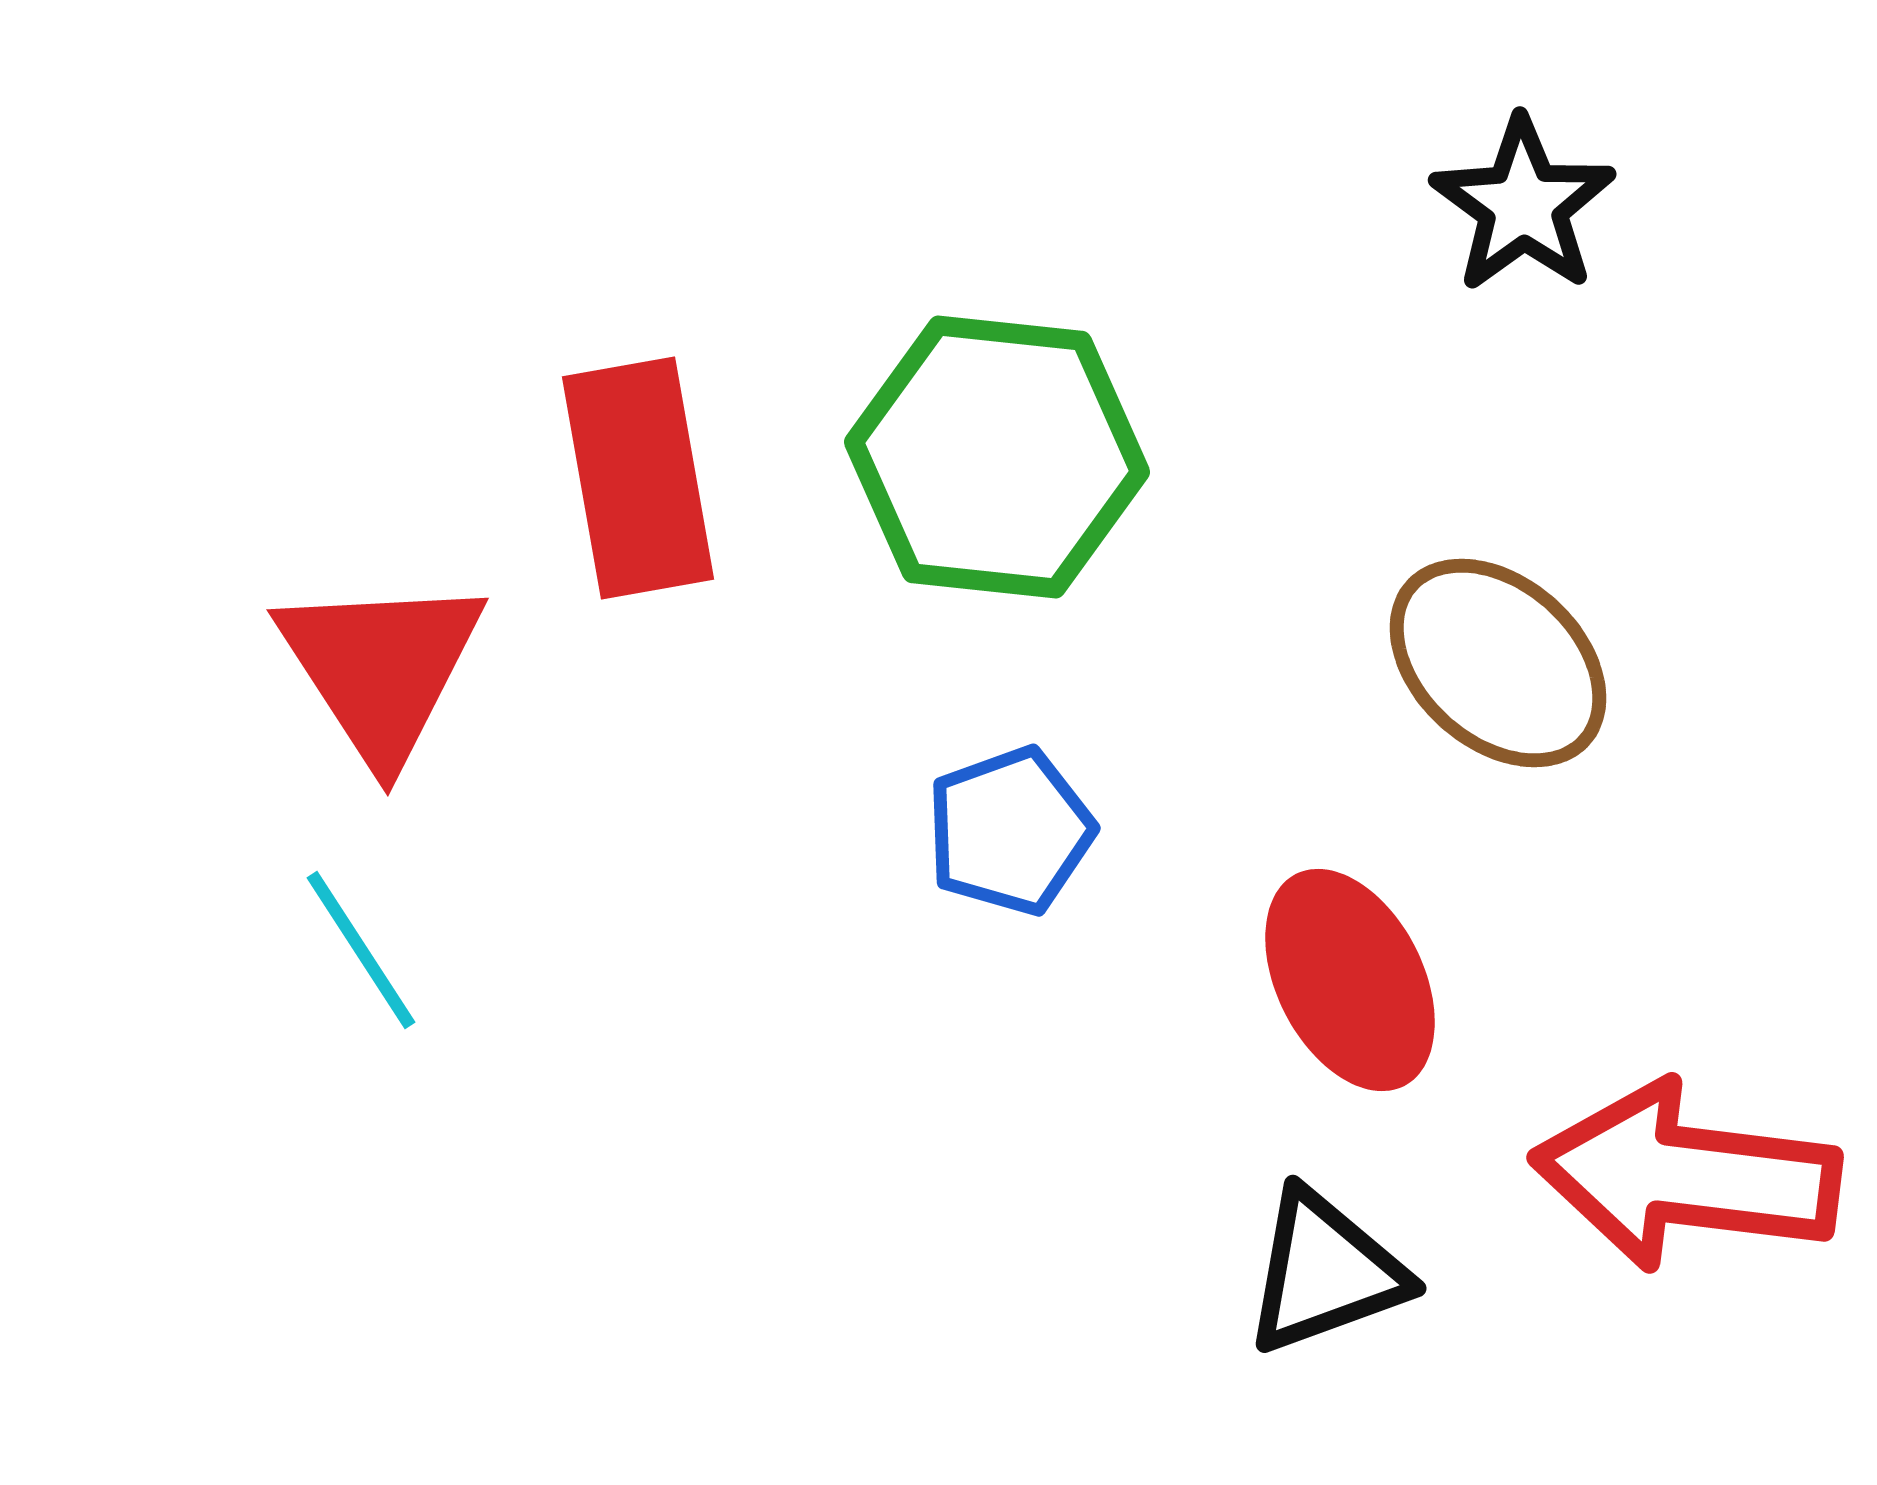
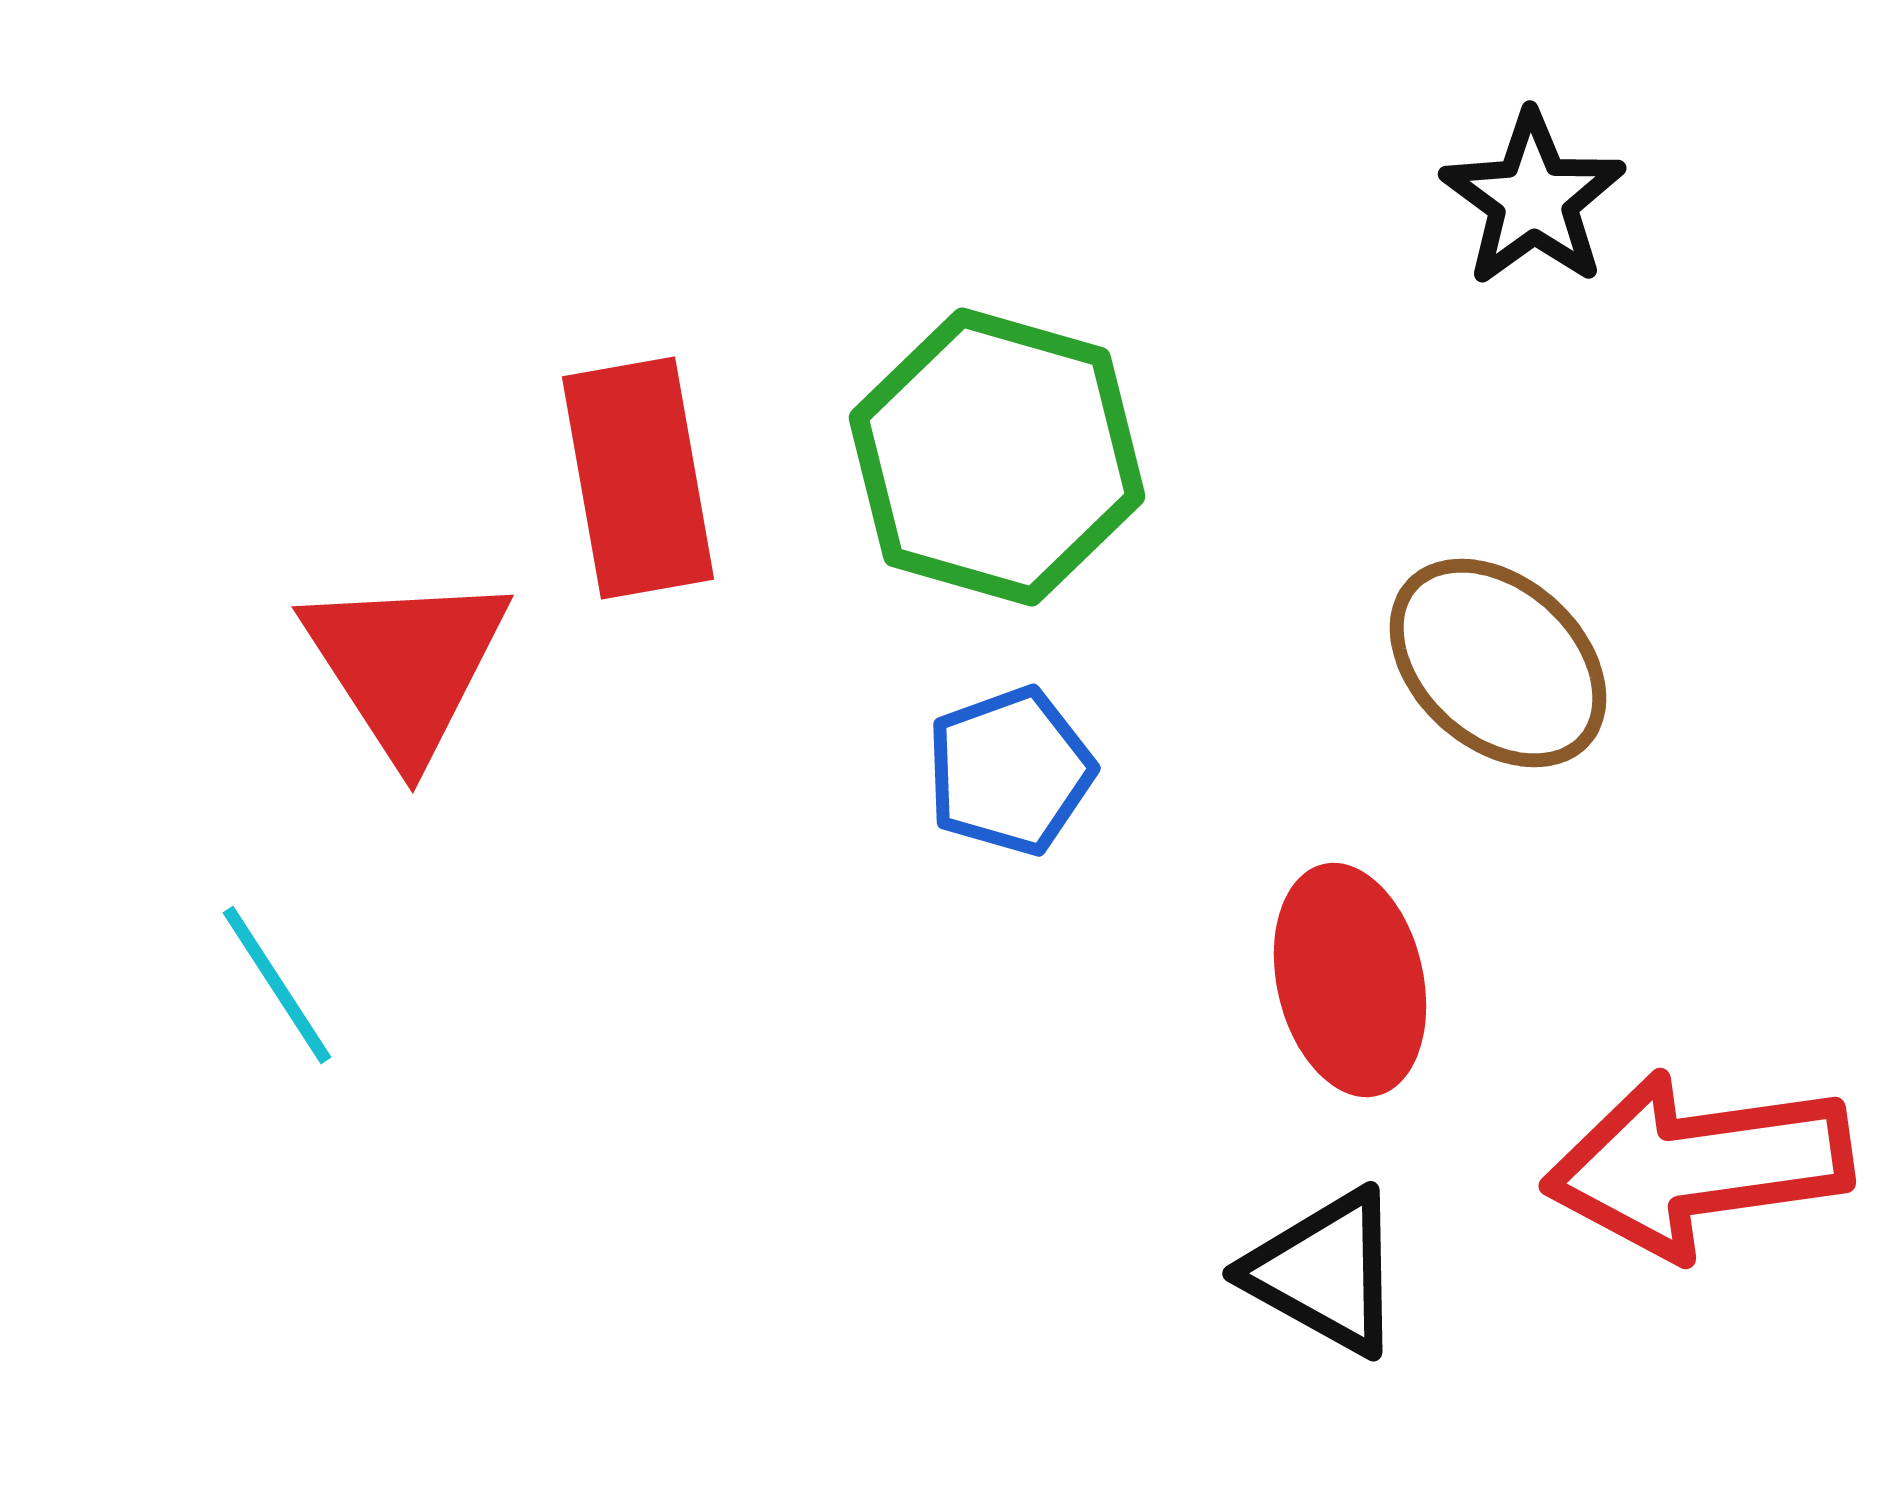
black star: moved 10 px right, 6 px up
green hexagon: rotated 10 degrees clockwise
red triangle: moved 25 px right, 3 px up
blue pentagon: moved 60 px up
cyan line: moved 84 px left, 35 px down
red ellipse: rotated 14 degrees clockwise
red arrow: moved 12 px right, 11 px up; rotated 15 degrees counterclockwise
black triangle: rotated 49 degrees clockwise
